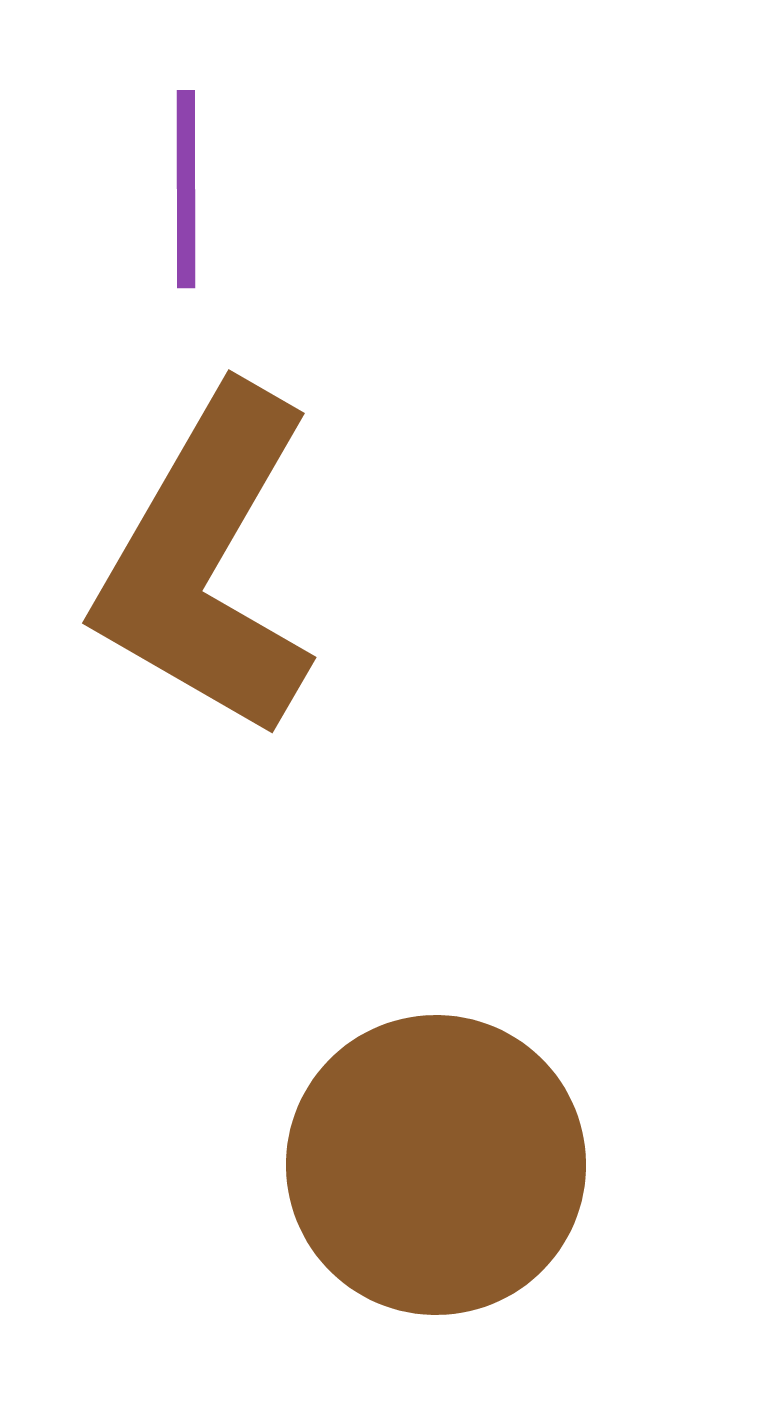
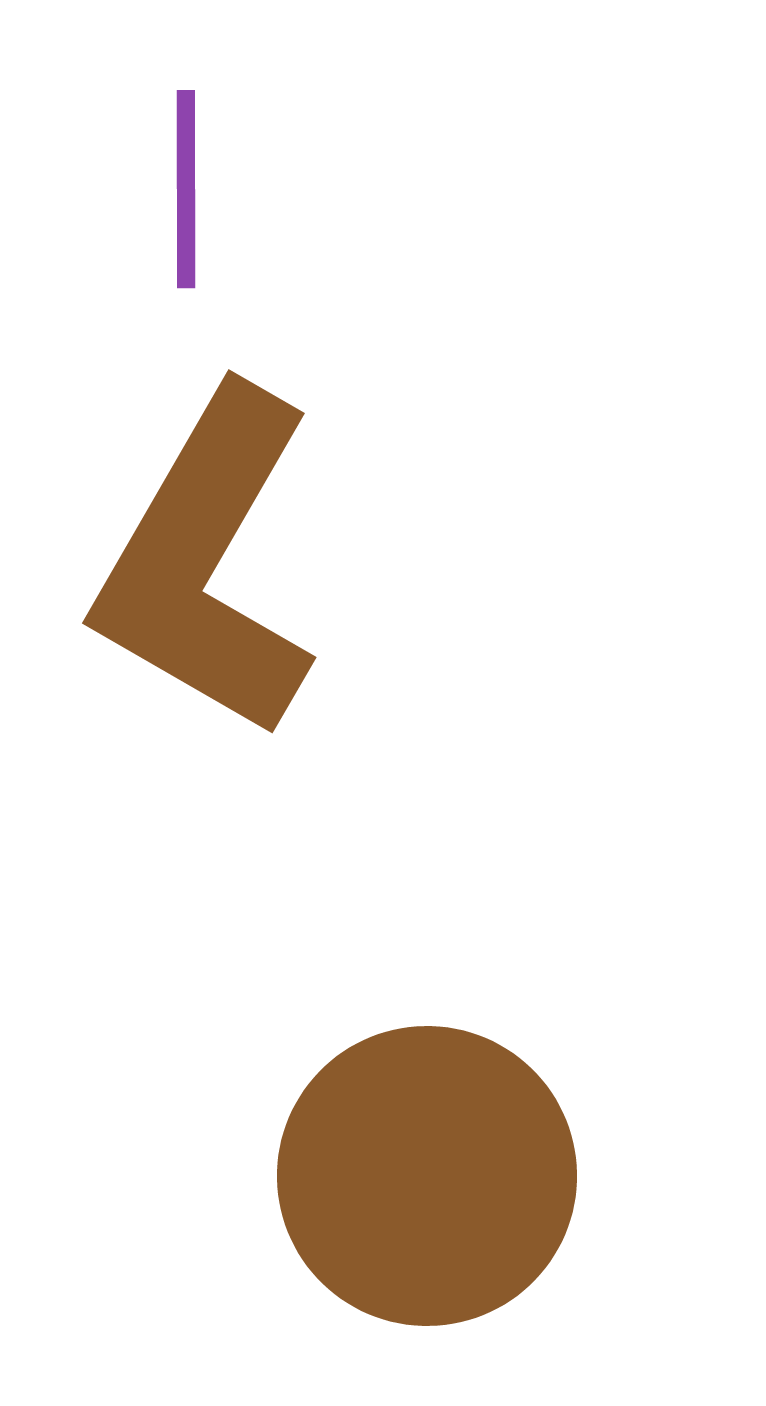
brown circle: moved 9 px left, 11 px down
